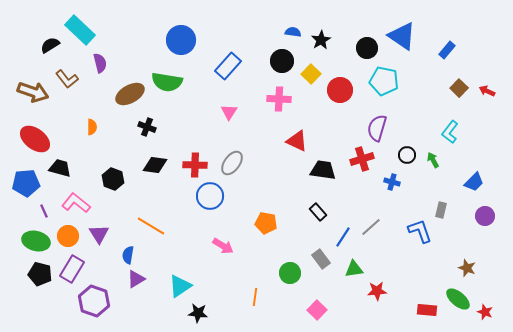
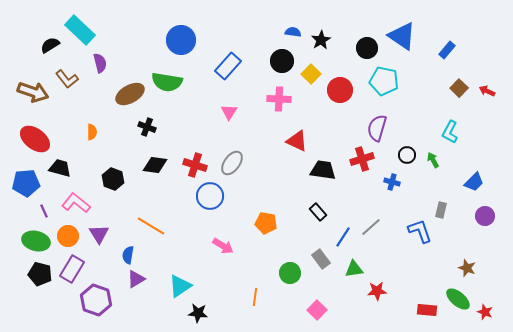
orange semicircle at (92, 127): moved 5 px down
cyan L-shape at (450, 132): rotated 10 degrees counterclockwise
red cross at (195, 165): rotated 15 degrees clockwise
purple hexagon at (94, 301): moved 2 px right, 1 px up
